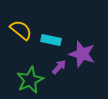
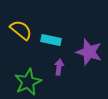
purple star: moved 7 px right, 2 px up
purple arrow: rotated 35 degrees counterclockwise
green star: moved 2 px left, 2 px down
